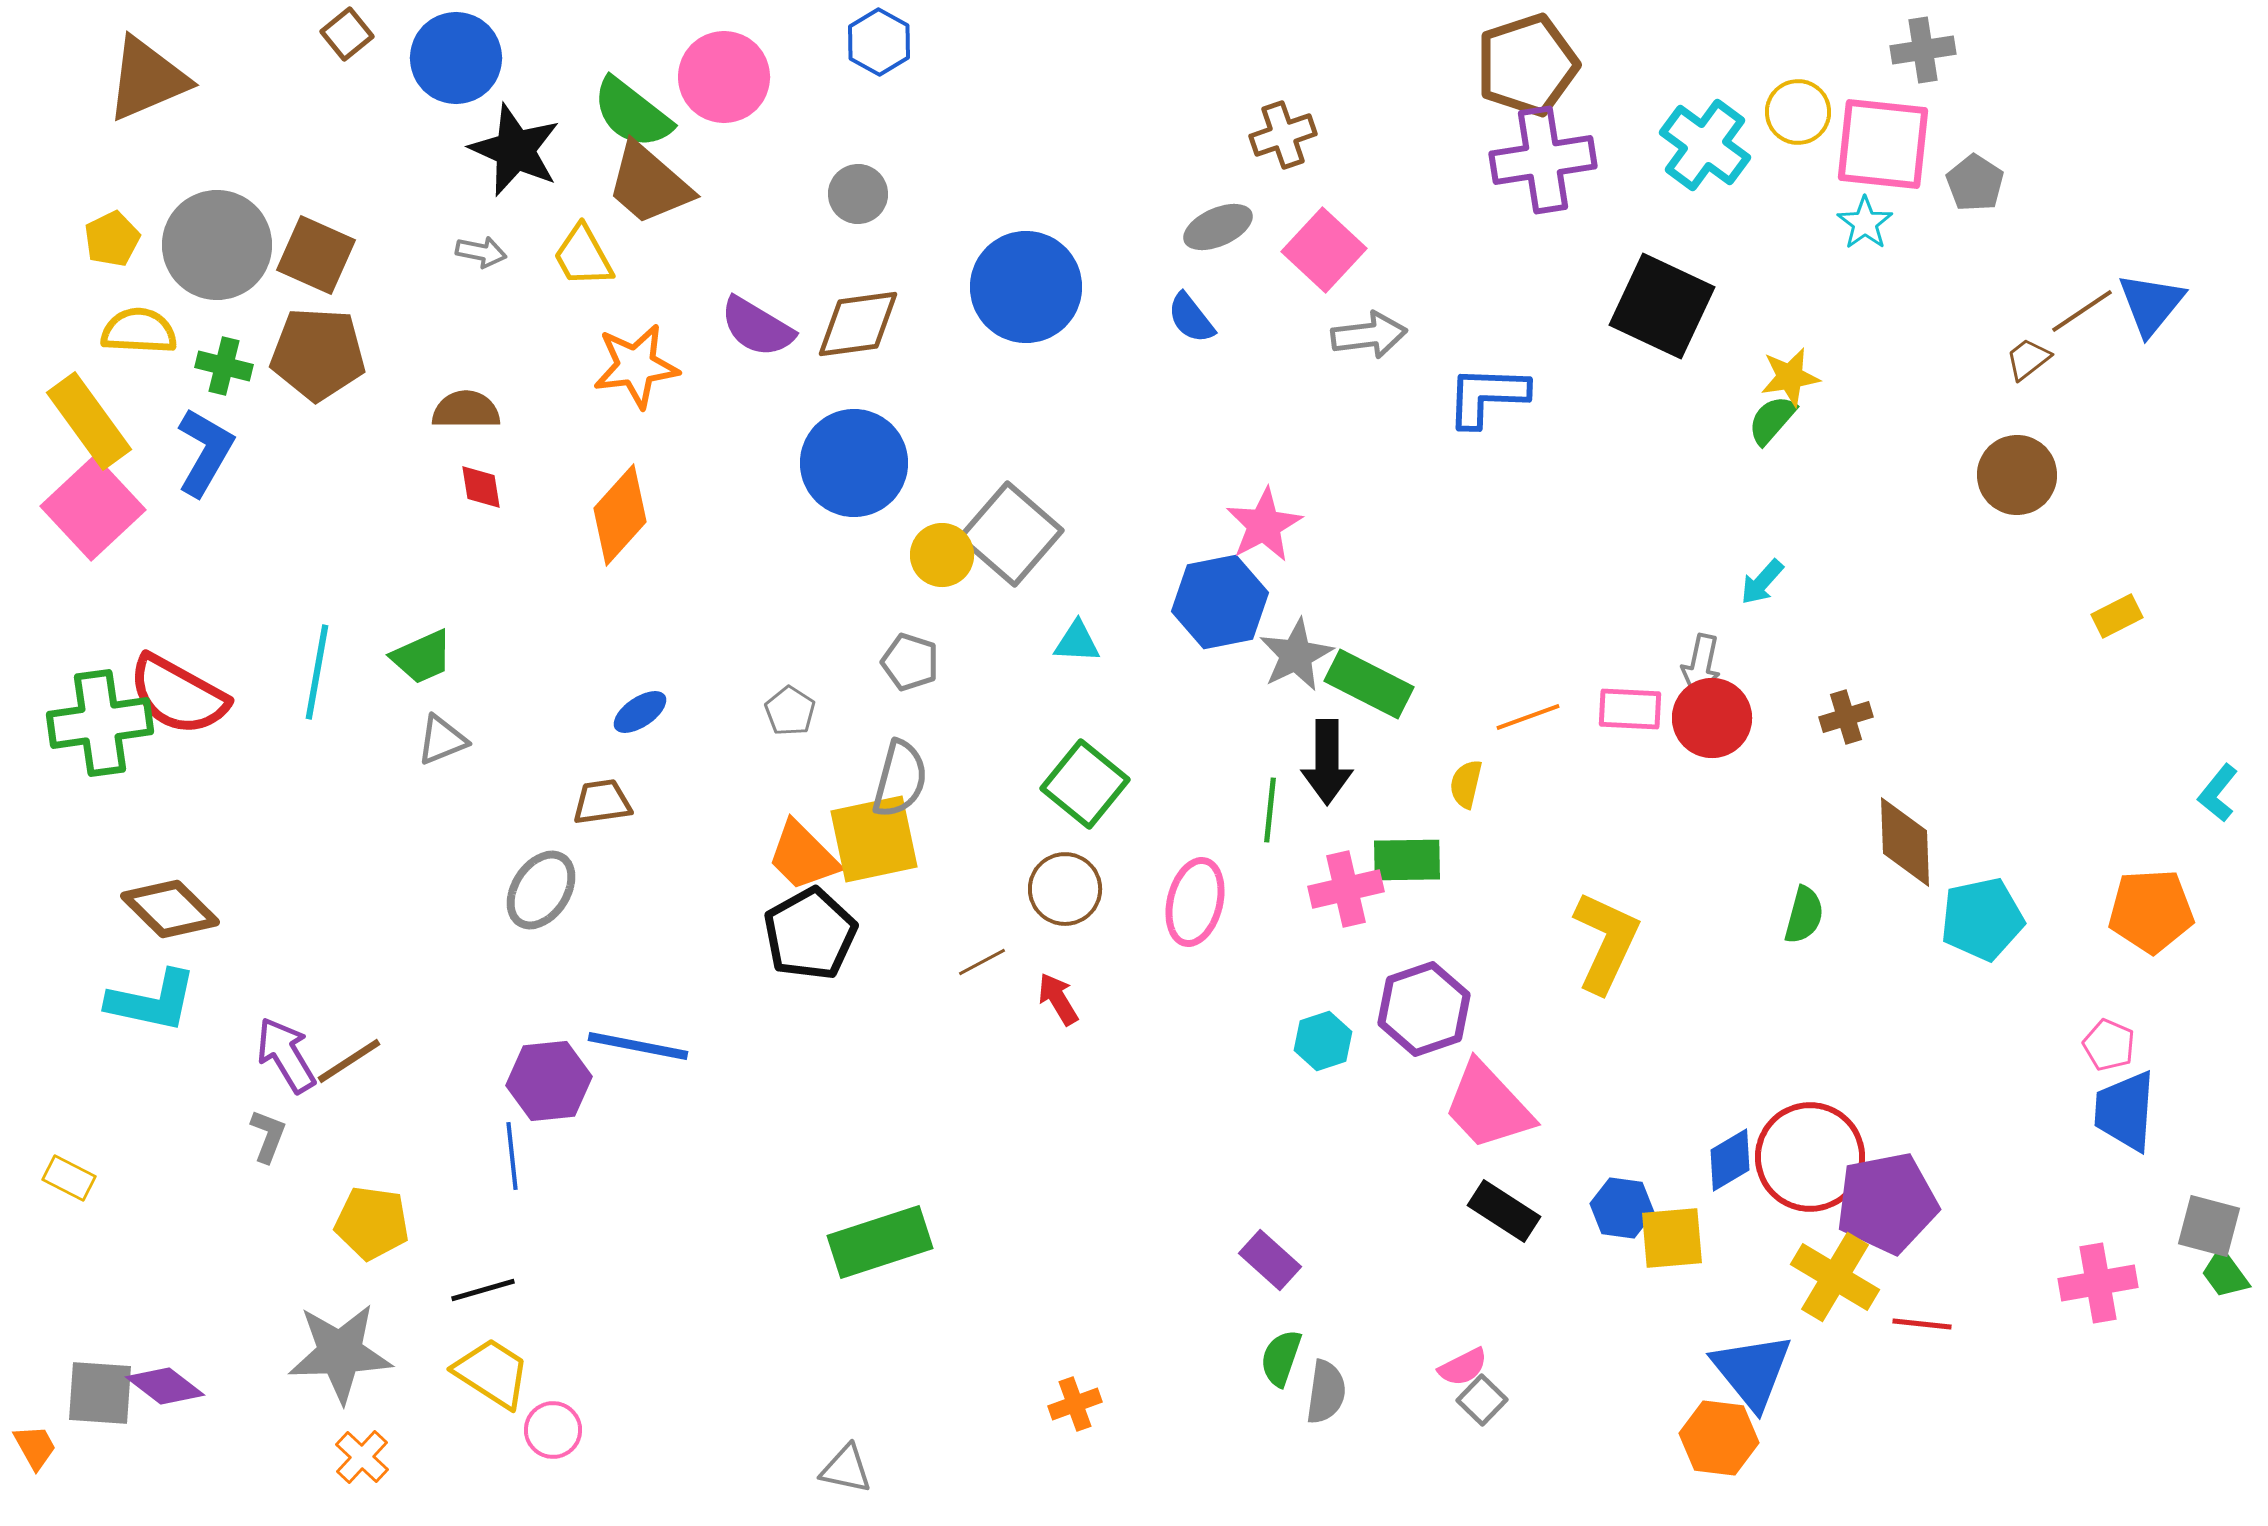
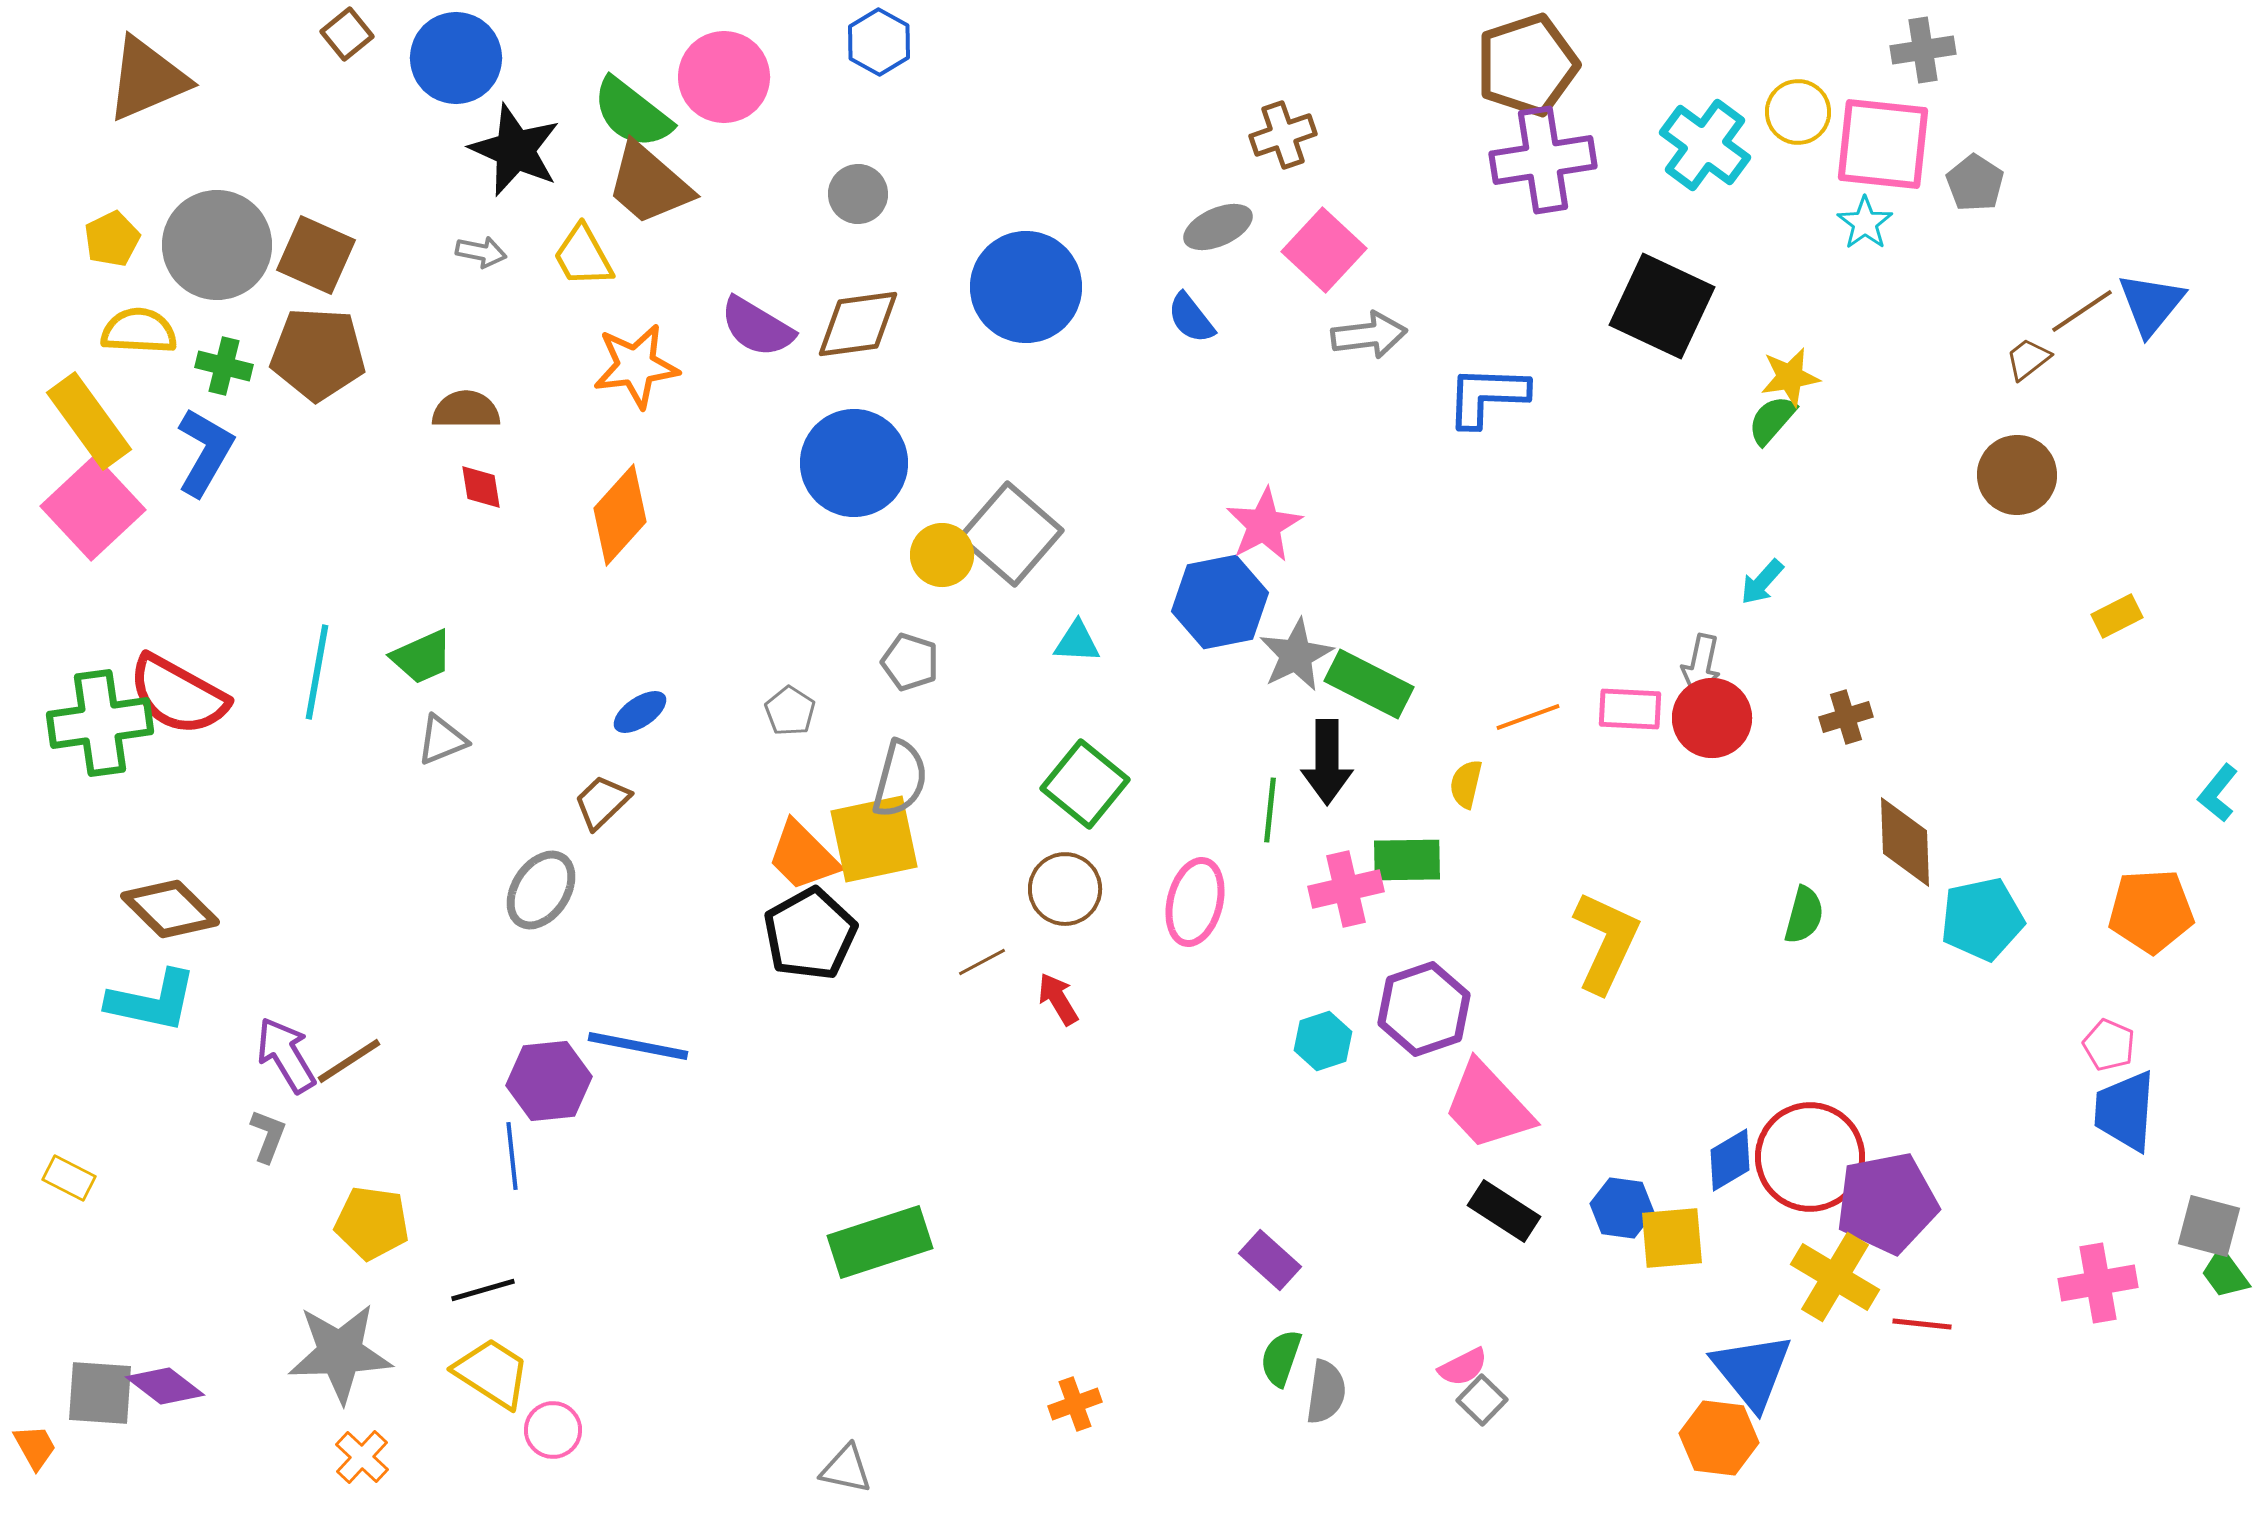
brown trapezoid at (602, 802): rotated 36 degrees counterclockwise
